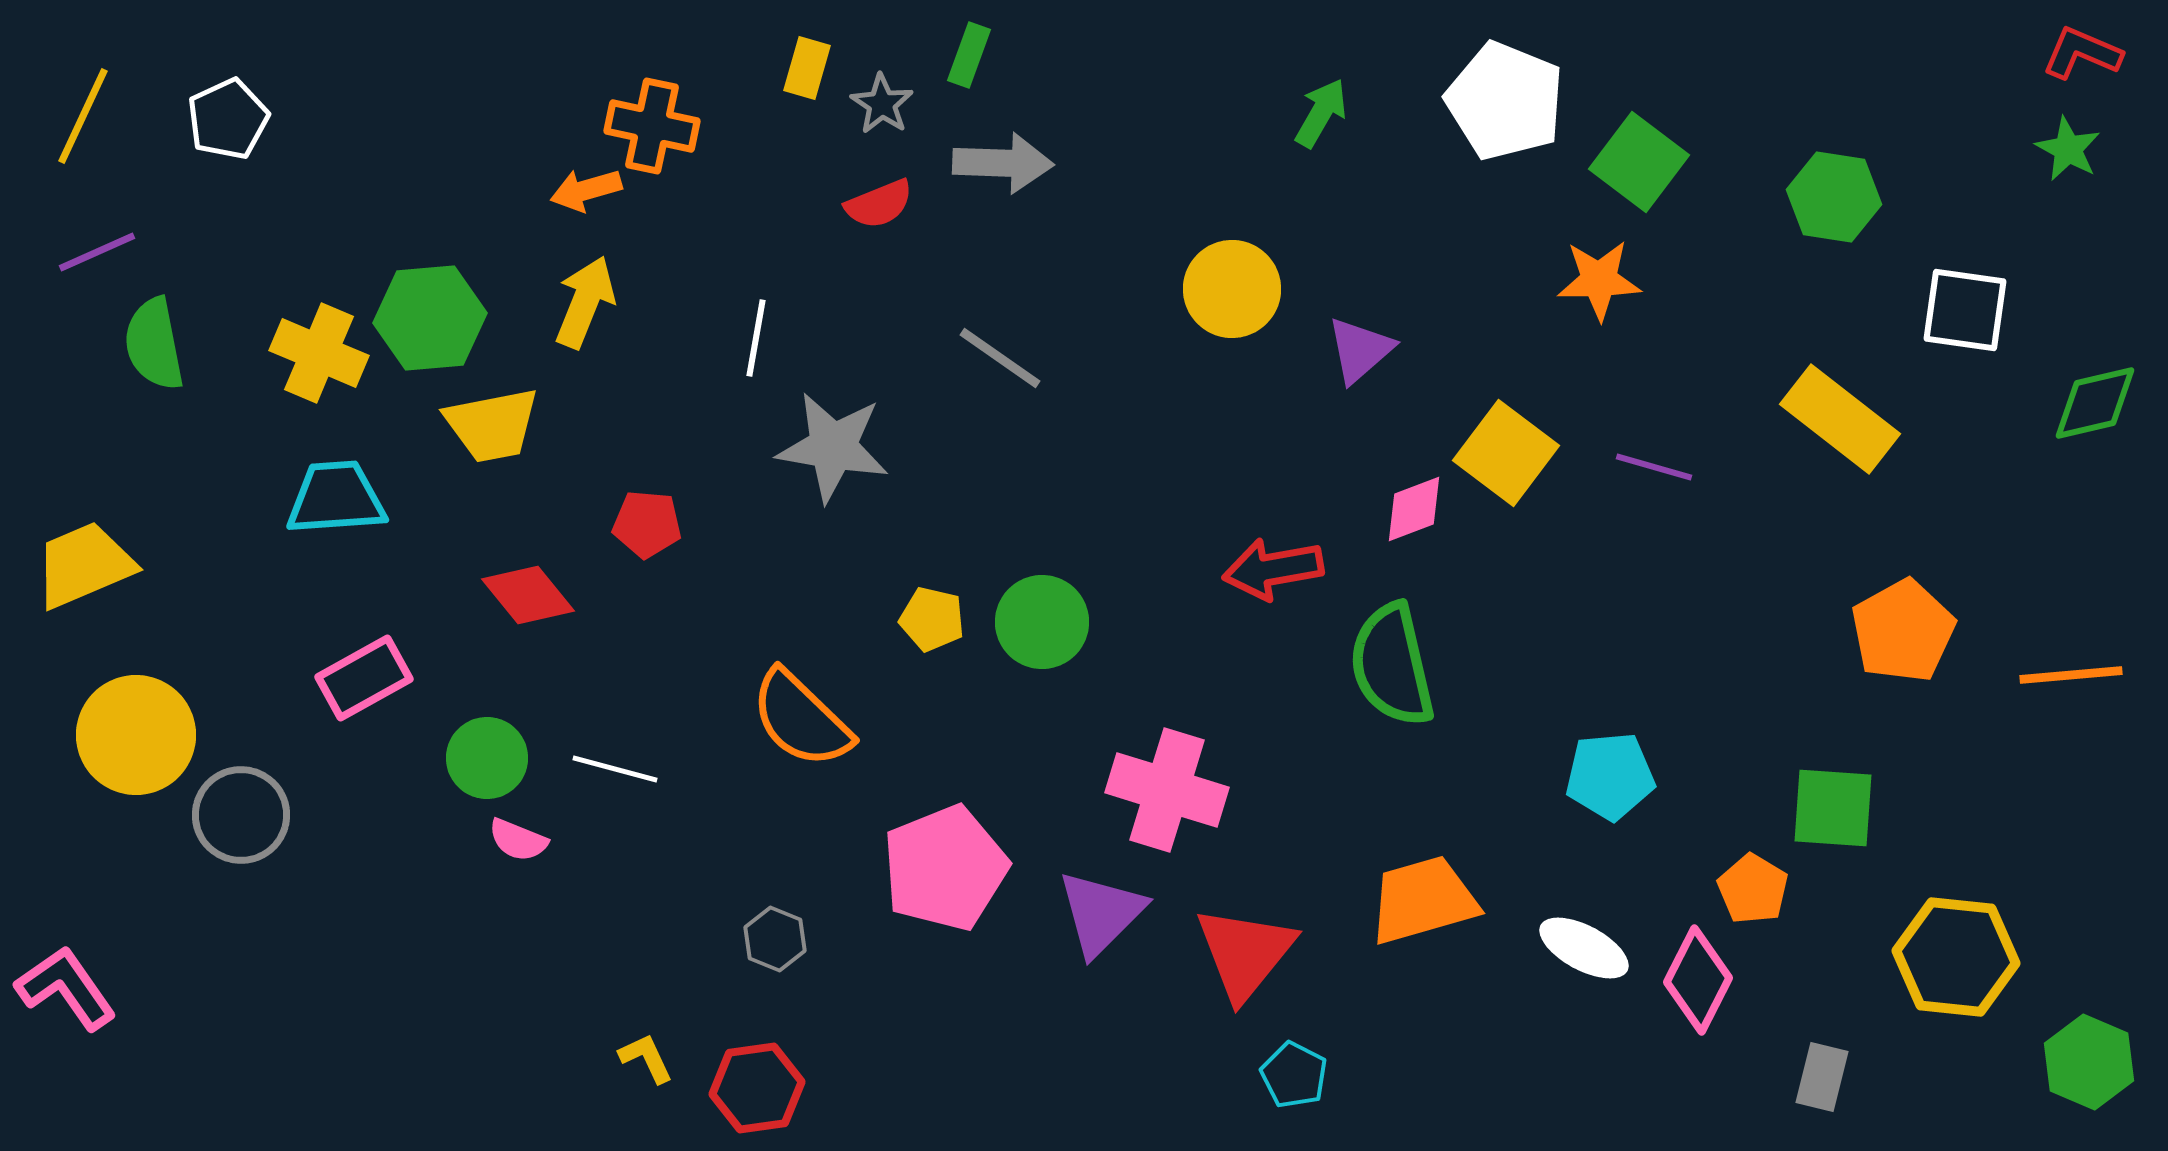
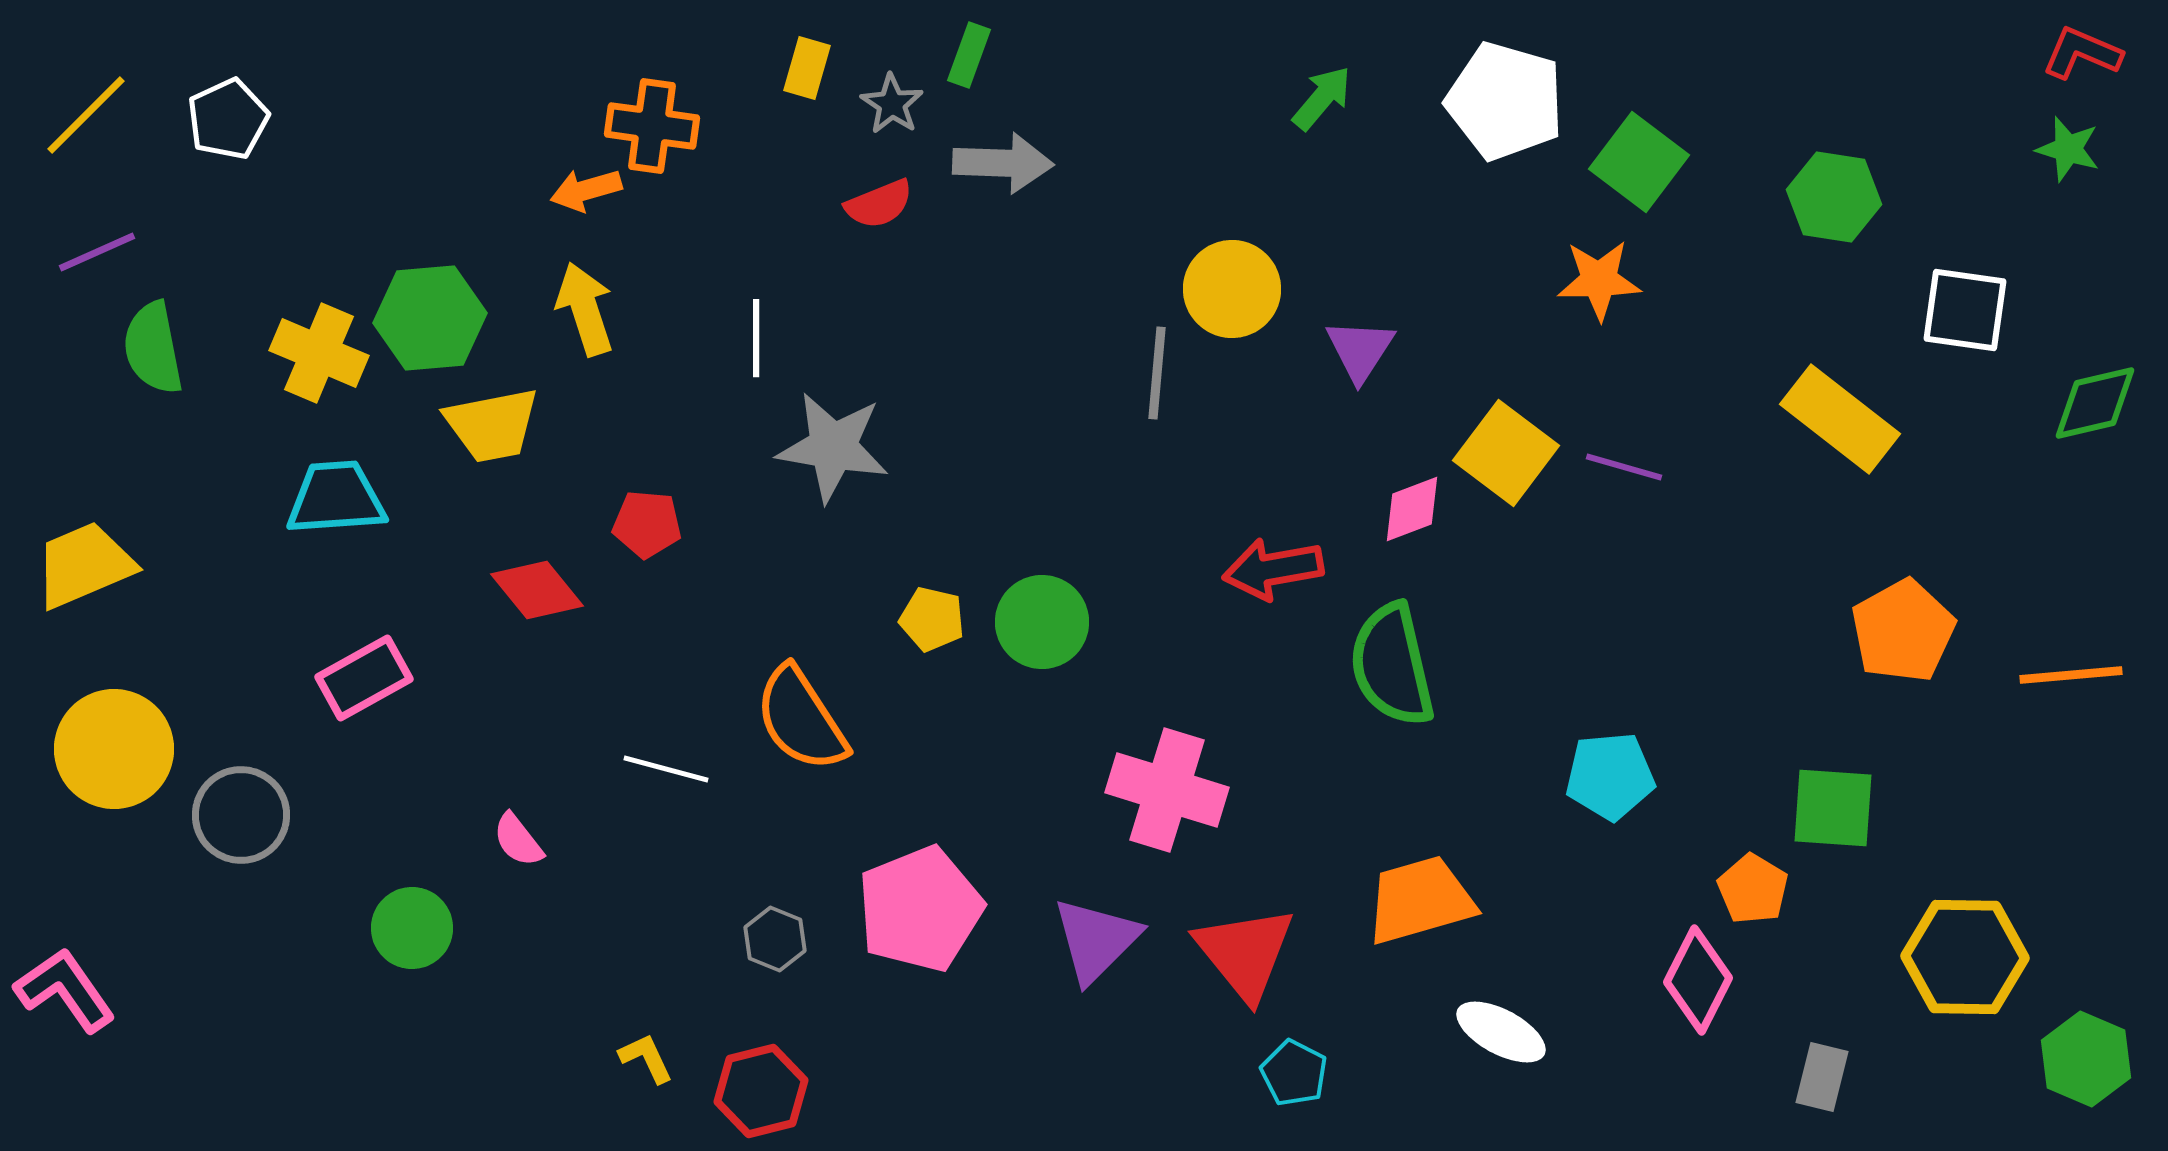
white pentagon at (1505, 101): rotated 6 degrees counterclockwise
gray star at (882, 104): moved 10 px right
green arrow at (1321, 113): moved 1 px right, 15 px up; rotated 10 degrees clockwise
yellow line at (83, 116): moved 3 px right, 1 px up; rotated 20 degrees clockwise
orange cross at (652, 126): rotated 4 degrees counterclockwise
green star at (2068, 149): rotated 12 degrees counterclockwise
yellow arrow at (585, 302): moved 7 px down; rotated 40 degrees counterclockwise
white line at (756, 338): rotated 10 degrees counterclockwise
green semicircle at (154, 344): moved 1 px left, 4 px down
purple triangle at (1360, 350): rotated 16 degrees counterclockwise
gray line at (1000, 358): moved 157 px right, 15 px down; rotated 60 degrees clockwise
purple line at (1654, 467): moved 30 px left
pink diamond at (1414, 509): moved 2 px left
red diamond at (528, 595): moved 9 px right, 5 px up
orange semicircle at (801, 719): rotated 13 degrees clockwise
yellow circle at (136, 735): moved 22 px left, 14 px down
green circle at (487, 758): moved 75 px left, 170 px down
white line at (615, 769): moved 51 px right
pink semicircle at (518, 840): rotated 30 degrees clockwise
pink pentagon at (945, 868): moved 25 px left, 41 px down
orange trapezoid at (1423, 900): moved 3 px left
purple triangle at (1101, 913): moved 5 px left, 27 px down
white ellipse at (1584, 948): moved 83 px left, 84 px down
red triangle at (1245, 953): rotated 18 degrees counterclockwise
yellow hexagon at (1956, 957): moved 9 px right; rotated 5 degrees counterclockwise
pink L-shape at (66, 988): moved 1 px left, 2 px down
green hexagon at (2089, 1062): moved 3 px left, 3 px up
cyan pentagon at (1294, 1075): moved 2 px up
red hexagon at (757, 1088): moved 4 px right, 3 px down; rotated 6 degrees counterclockwise
